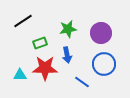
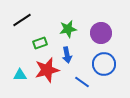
black line: moved 1 px left, 1 px up
red star: moved 2 px right, 2 px down; rotated 15 degrees counterclockwise
